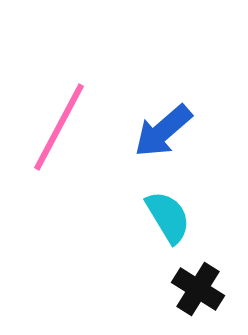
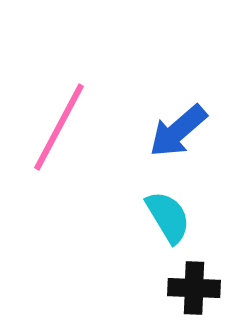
blue arrow: moved 15 px right
black cross: moved 4 px left, 1 px up; rotated 30 degrees counterclockwise
